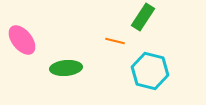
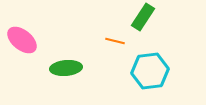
pink ellipse: rotated 12 degrees counterclockwise
cyan hexagon: rotated 21 degrees counterclockwise
